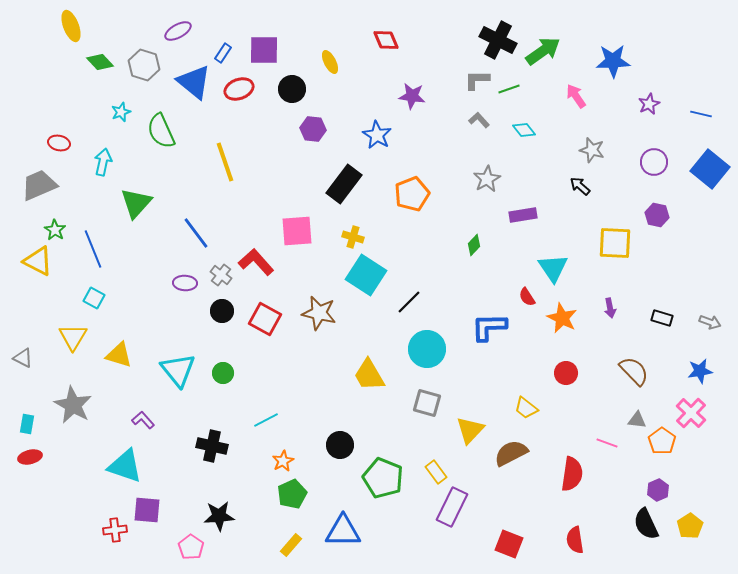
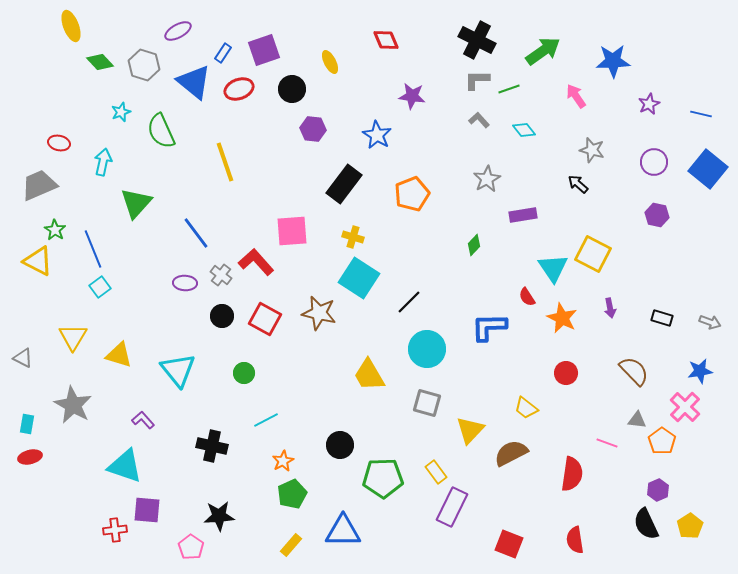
black cross at (498, 40): moved 21 px left
purple square at (264, 50): rotated 20 degrees counterclockwise
blue square at (710, 169): moved 2 px left
black arrow at (580, 186): moved 2 px left, 2 px up
pink square at (297, 231): moved 5 px left
yellow square at (615, 243): moved 22 px left, 11 px down; rotated 24 degrees clockwise
cyan square at (366, 275): moved 7 px left, 3 px down
cyan square at (94, 298): moved 6 px right, 11 px up; rotated 25 degrees clockwise
black circle at (222, 311): moved 5 px down
green circle at (223, 373): moved 21 px right
pink cross at (691, 413): moved 6 px left, 6 px up
green pentagon at (383, 478): rotated 24 degrees counterclockwise
